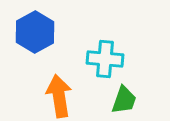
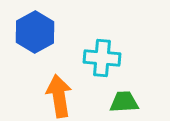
cyan cross: moved 3 px left, 1 px up
green trapezoid: moved 2 px down; rotated 112 degrees counterclockwise
